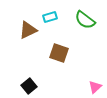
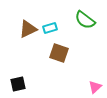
cyan rectangle: moved 11 px down
brown triangle: moved 1 px up
black square: moved 11 px left, 2 px up; rotated 28 degrees clockwise
